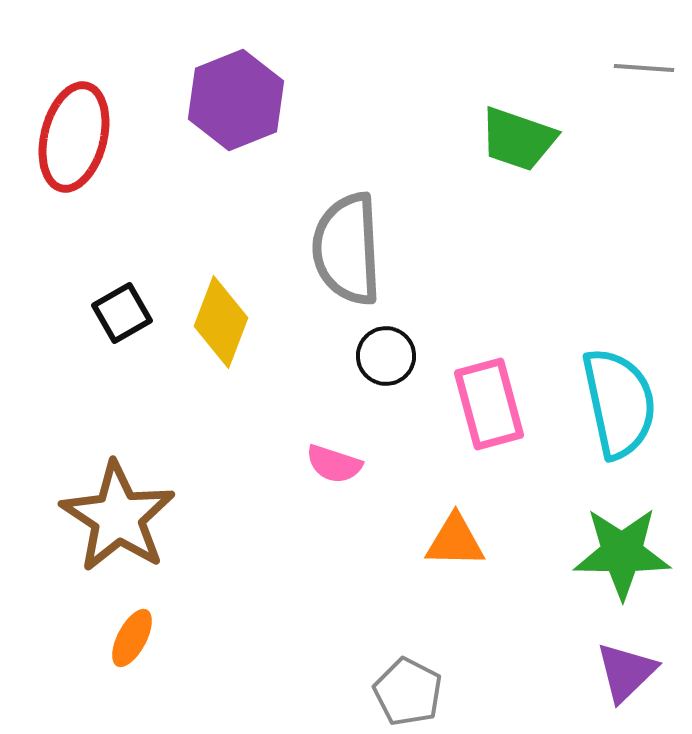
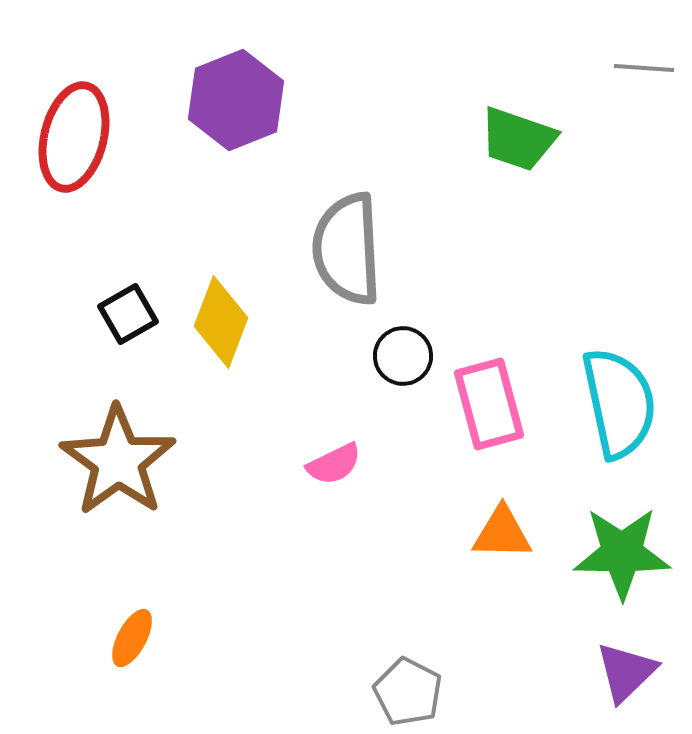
black square: moved 6 px right, 1 px down
black circle: moved 17 px right
pink semicircle: rotated 44 degrees counterclockwise
brown star: moved 56 px up; rotated 3 degrees clockwise
orange triangle: moved 47 px right, 8 px up
